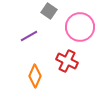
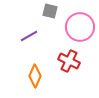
gray square: moved 1 px right; rotated 21 degrees counterclockwise
red cross: moved 2 px right
